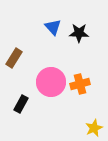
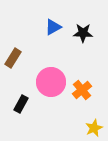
blue triangle: rotated 42 degrees clockwise
black star: moved 4 px right
brown rectangle: moved 1 px left
orange cross: moved 2 px right, 6 px down; rotated 24 degrees counterclockwise
